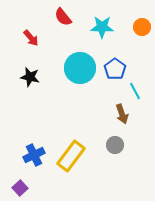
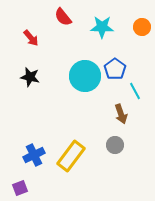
cyan circle: moved 5 px right, 8 px down
brown arrow: moved 1 px left
purple square: rotated 21 degrees clockwise
